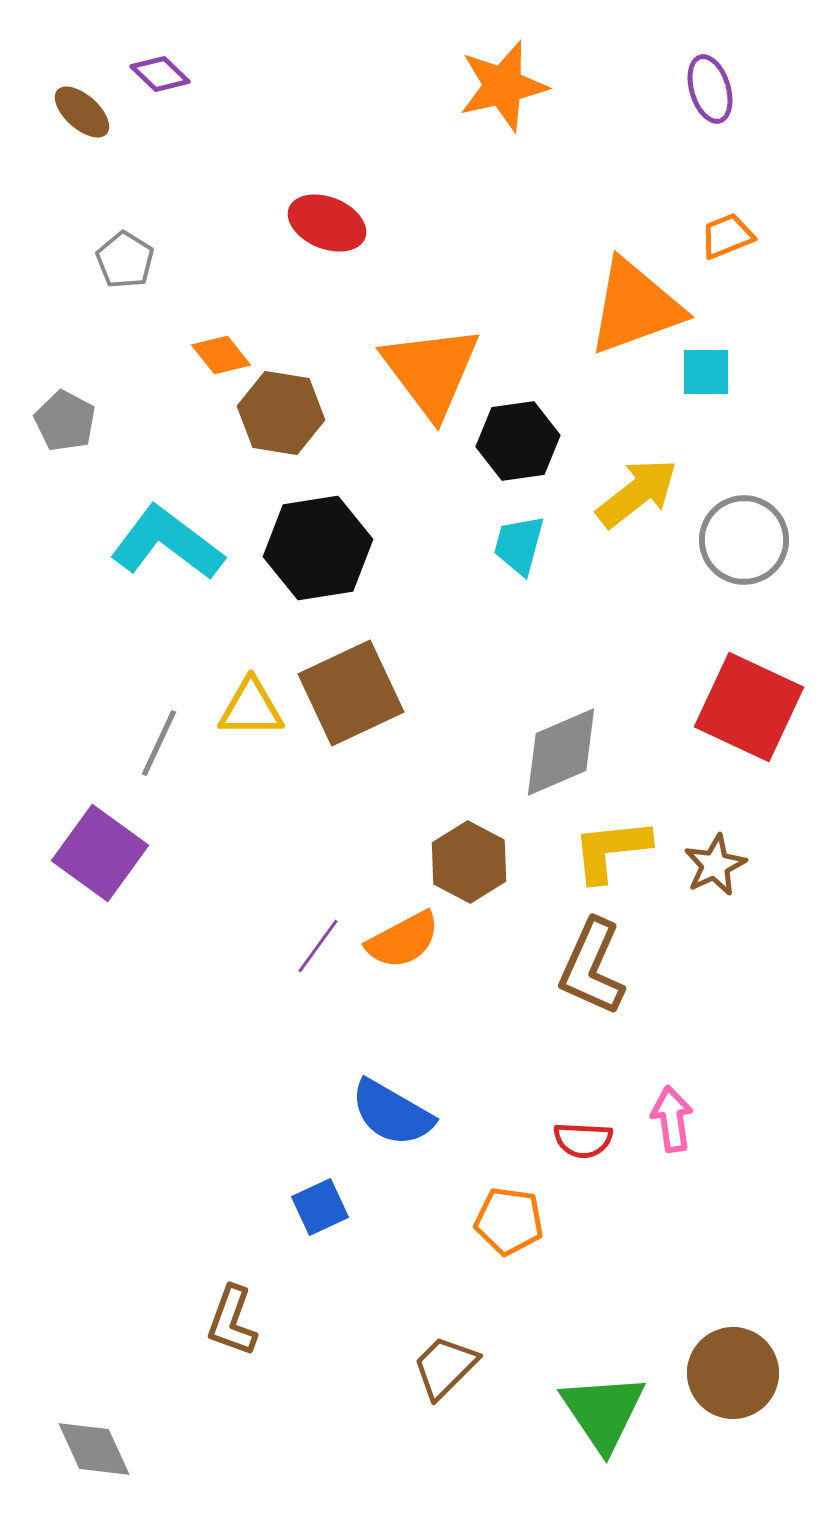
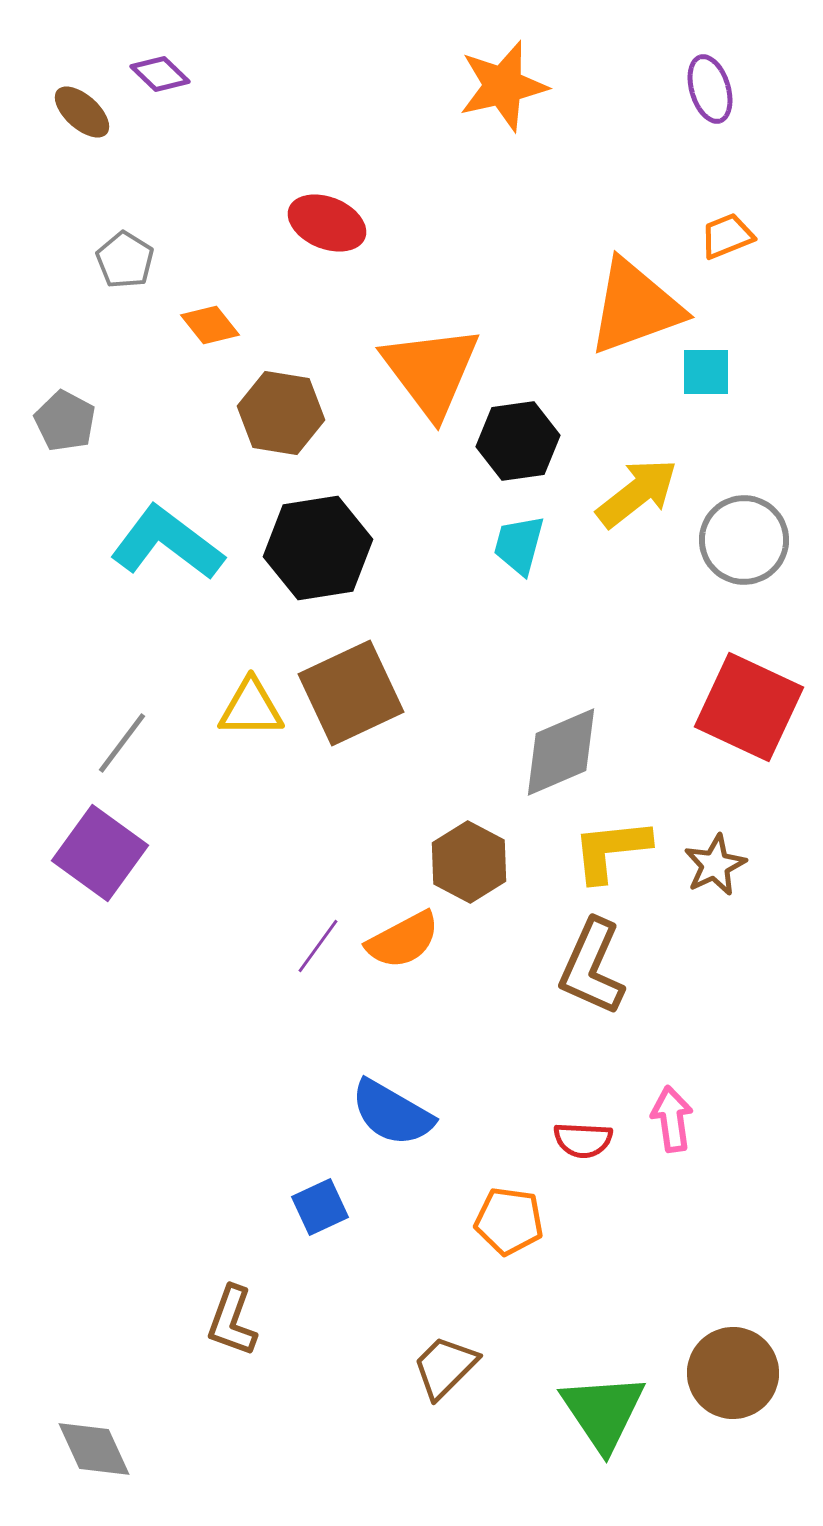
orange diamond at (221, 355): moved 11 px left, 30 px up
gray line at (159, 743): moved 37 px left; rotated 12 degrees clockwise
